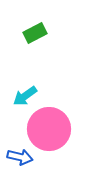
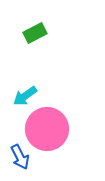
pink circle: moved 2 px left
blue arrow: rotated 50 degrees clockwise
